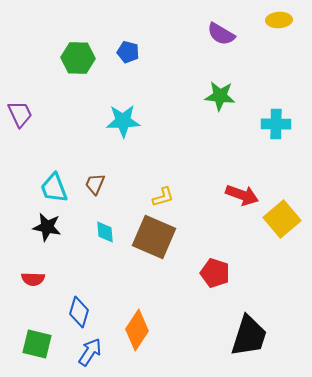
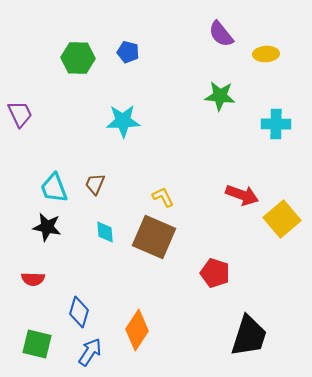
yellow ellipse: moved 13 px left, 34 px down
purple semicircle: rotated 20 degrees clockwise
yellow L-shape: rotated 100 degrees counterclockwise
